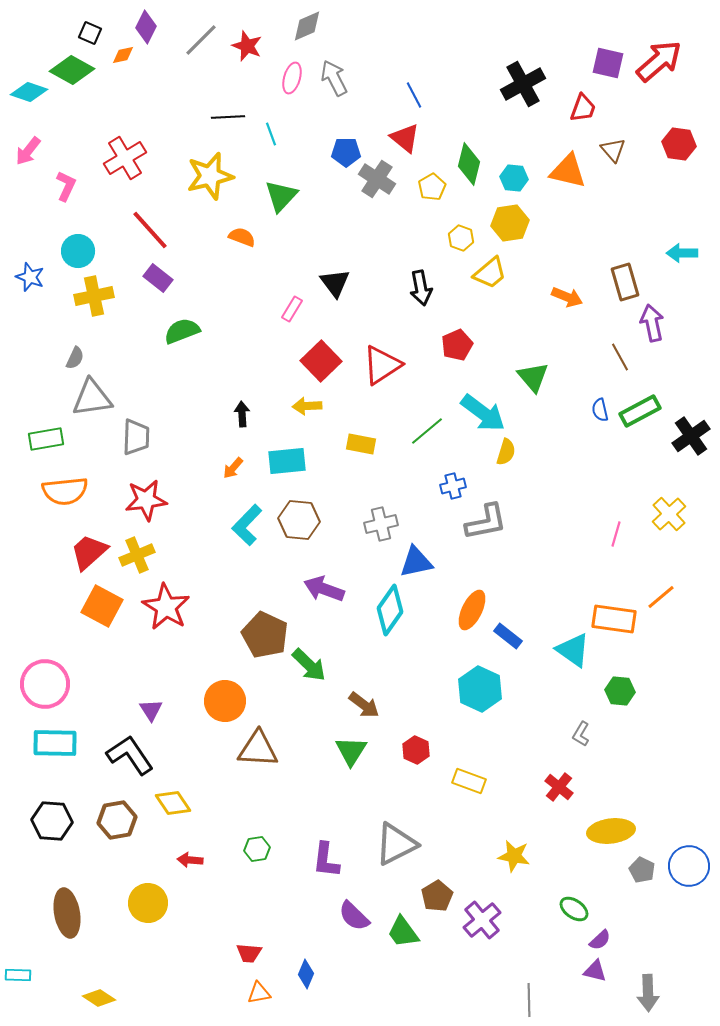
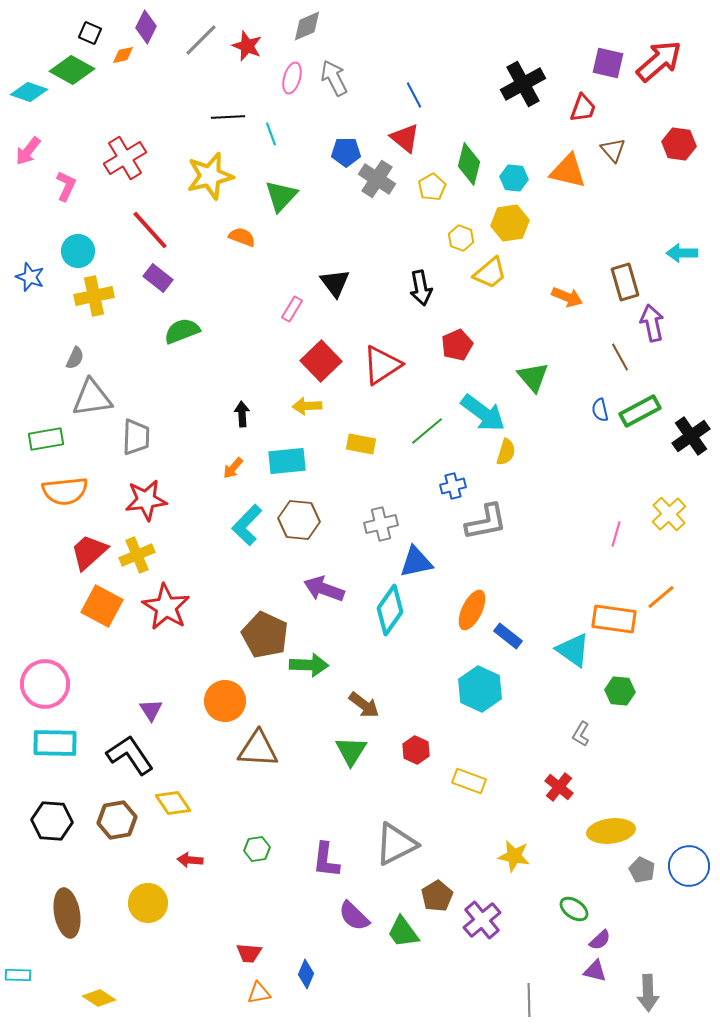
green arrow at (309, 665): rotated 42 degrees counterclockwise
